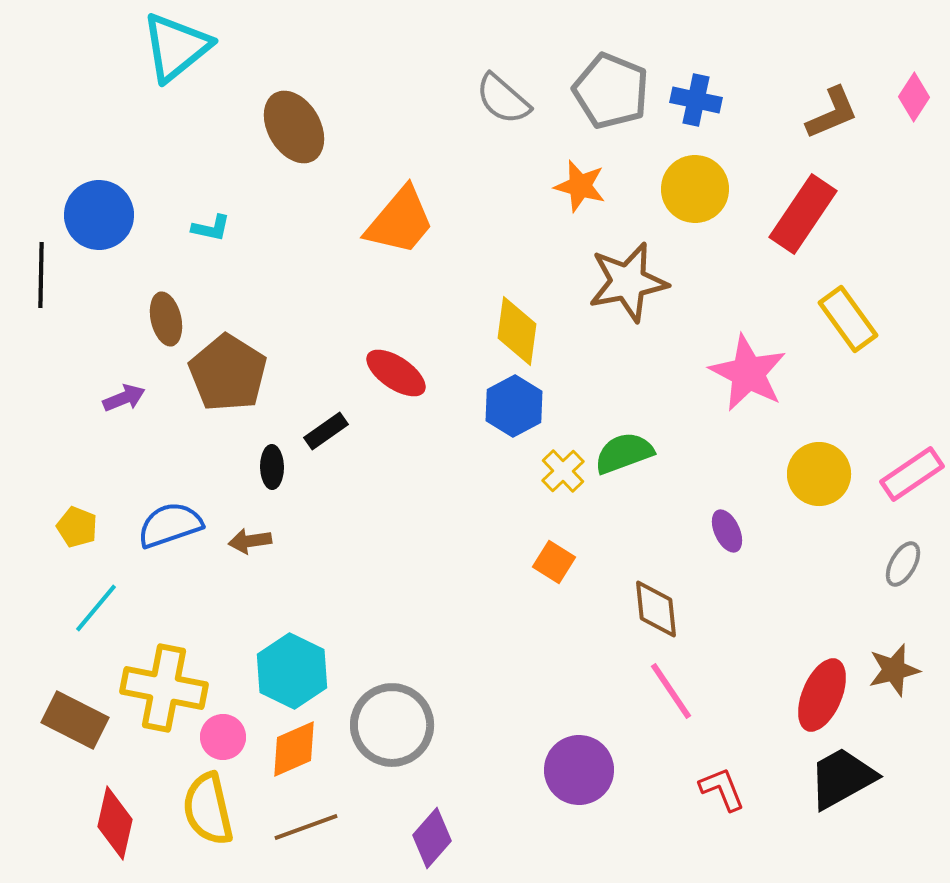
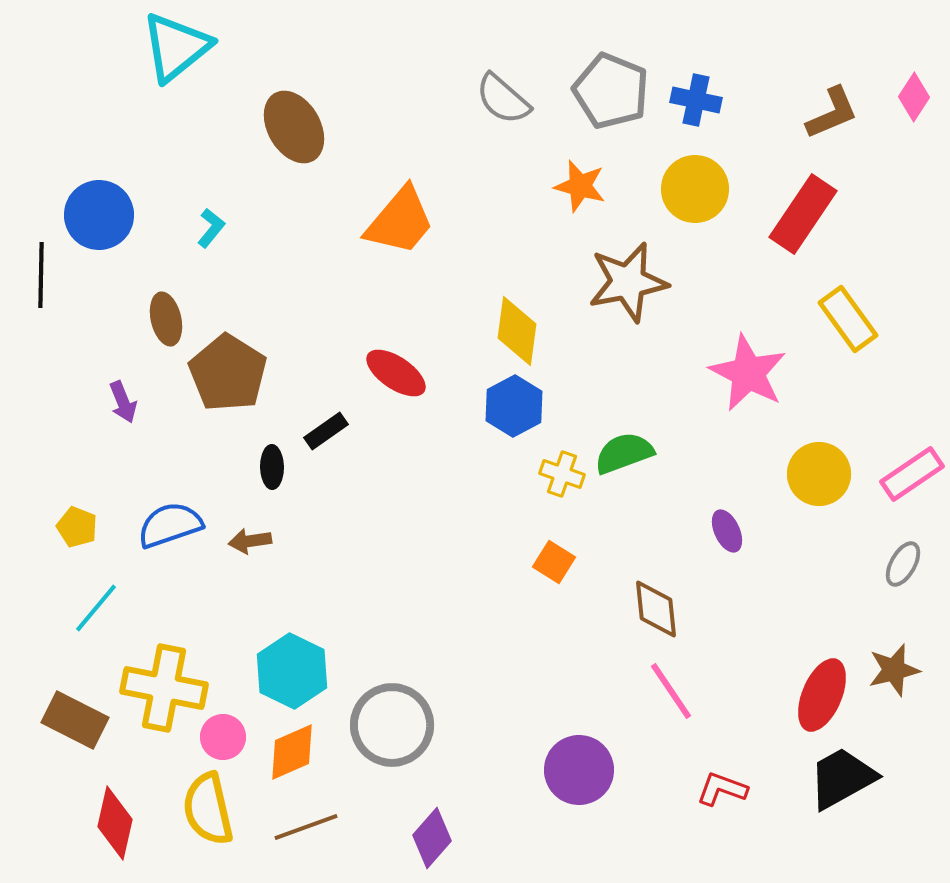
cyan L-shape at (211, 228): rotated 63 degrees counterclockwise
purple arrow at (124, 398): moved 1 px left, 4 px down; rotated 90 degrees clockwise
yellow cross at (563, 471): moved 1 px left, 3 px down; rotated 27 degrees counterclockwise
orange diamond at (294, 749): moved 2 px left, 3 px down
red L-shape at (722, 789): rotated 48 degrees counterclockwise
